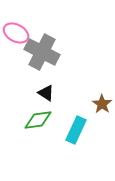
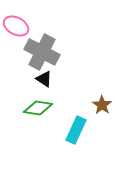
pink ellipse: moved 7 px up
black triangle: moved 2 px left, 14 px up
brown star: moved 1 px down
green diamond: moved 12 px up; rotated 16 degrees clockwise
